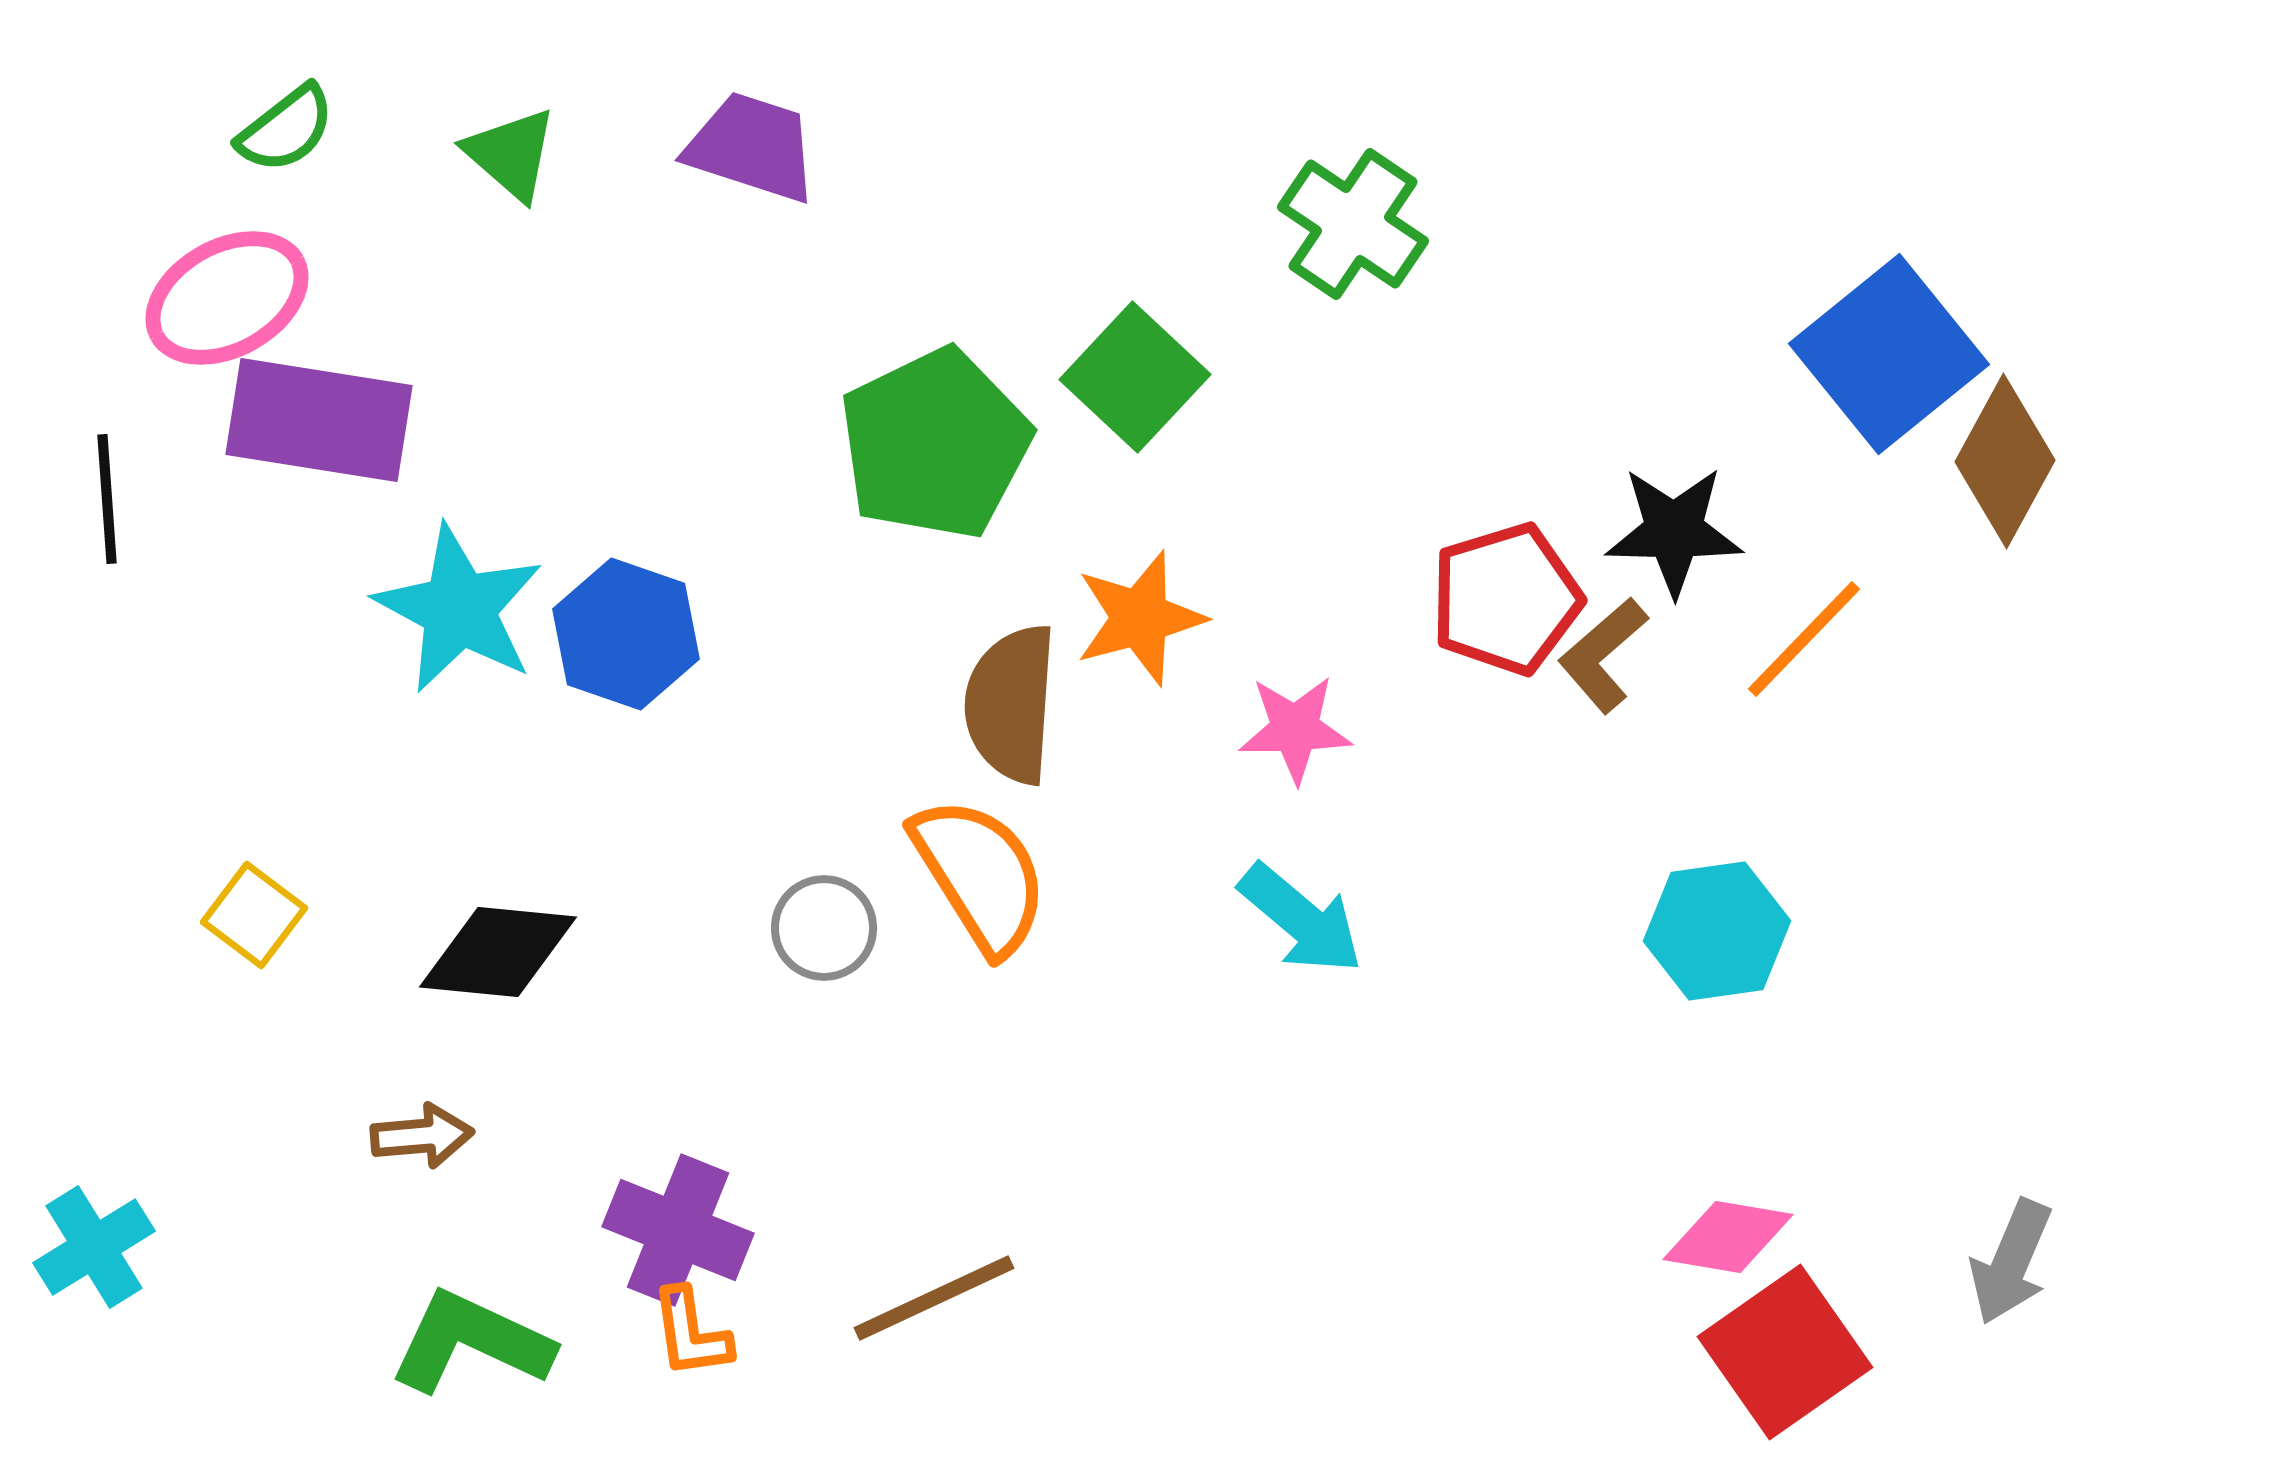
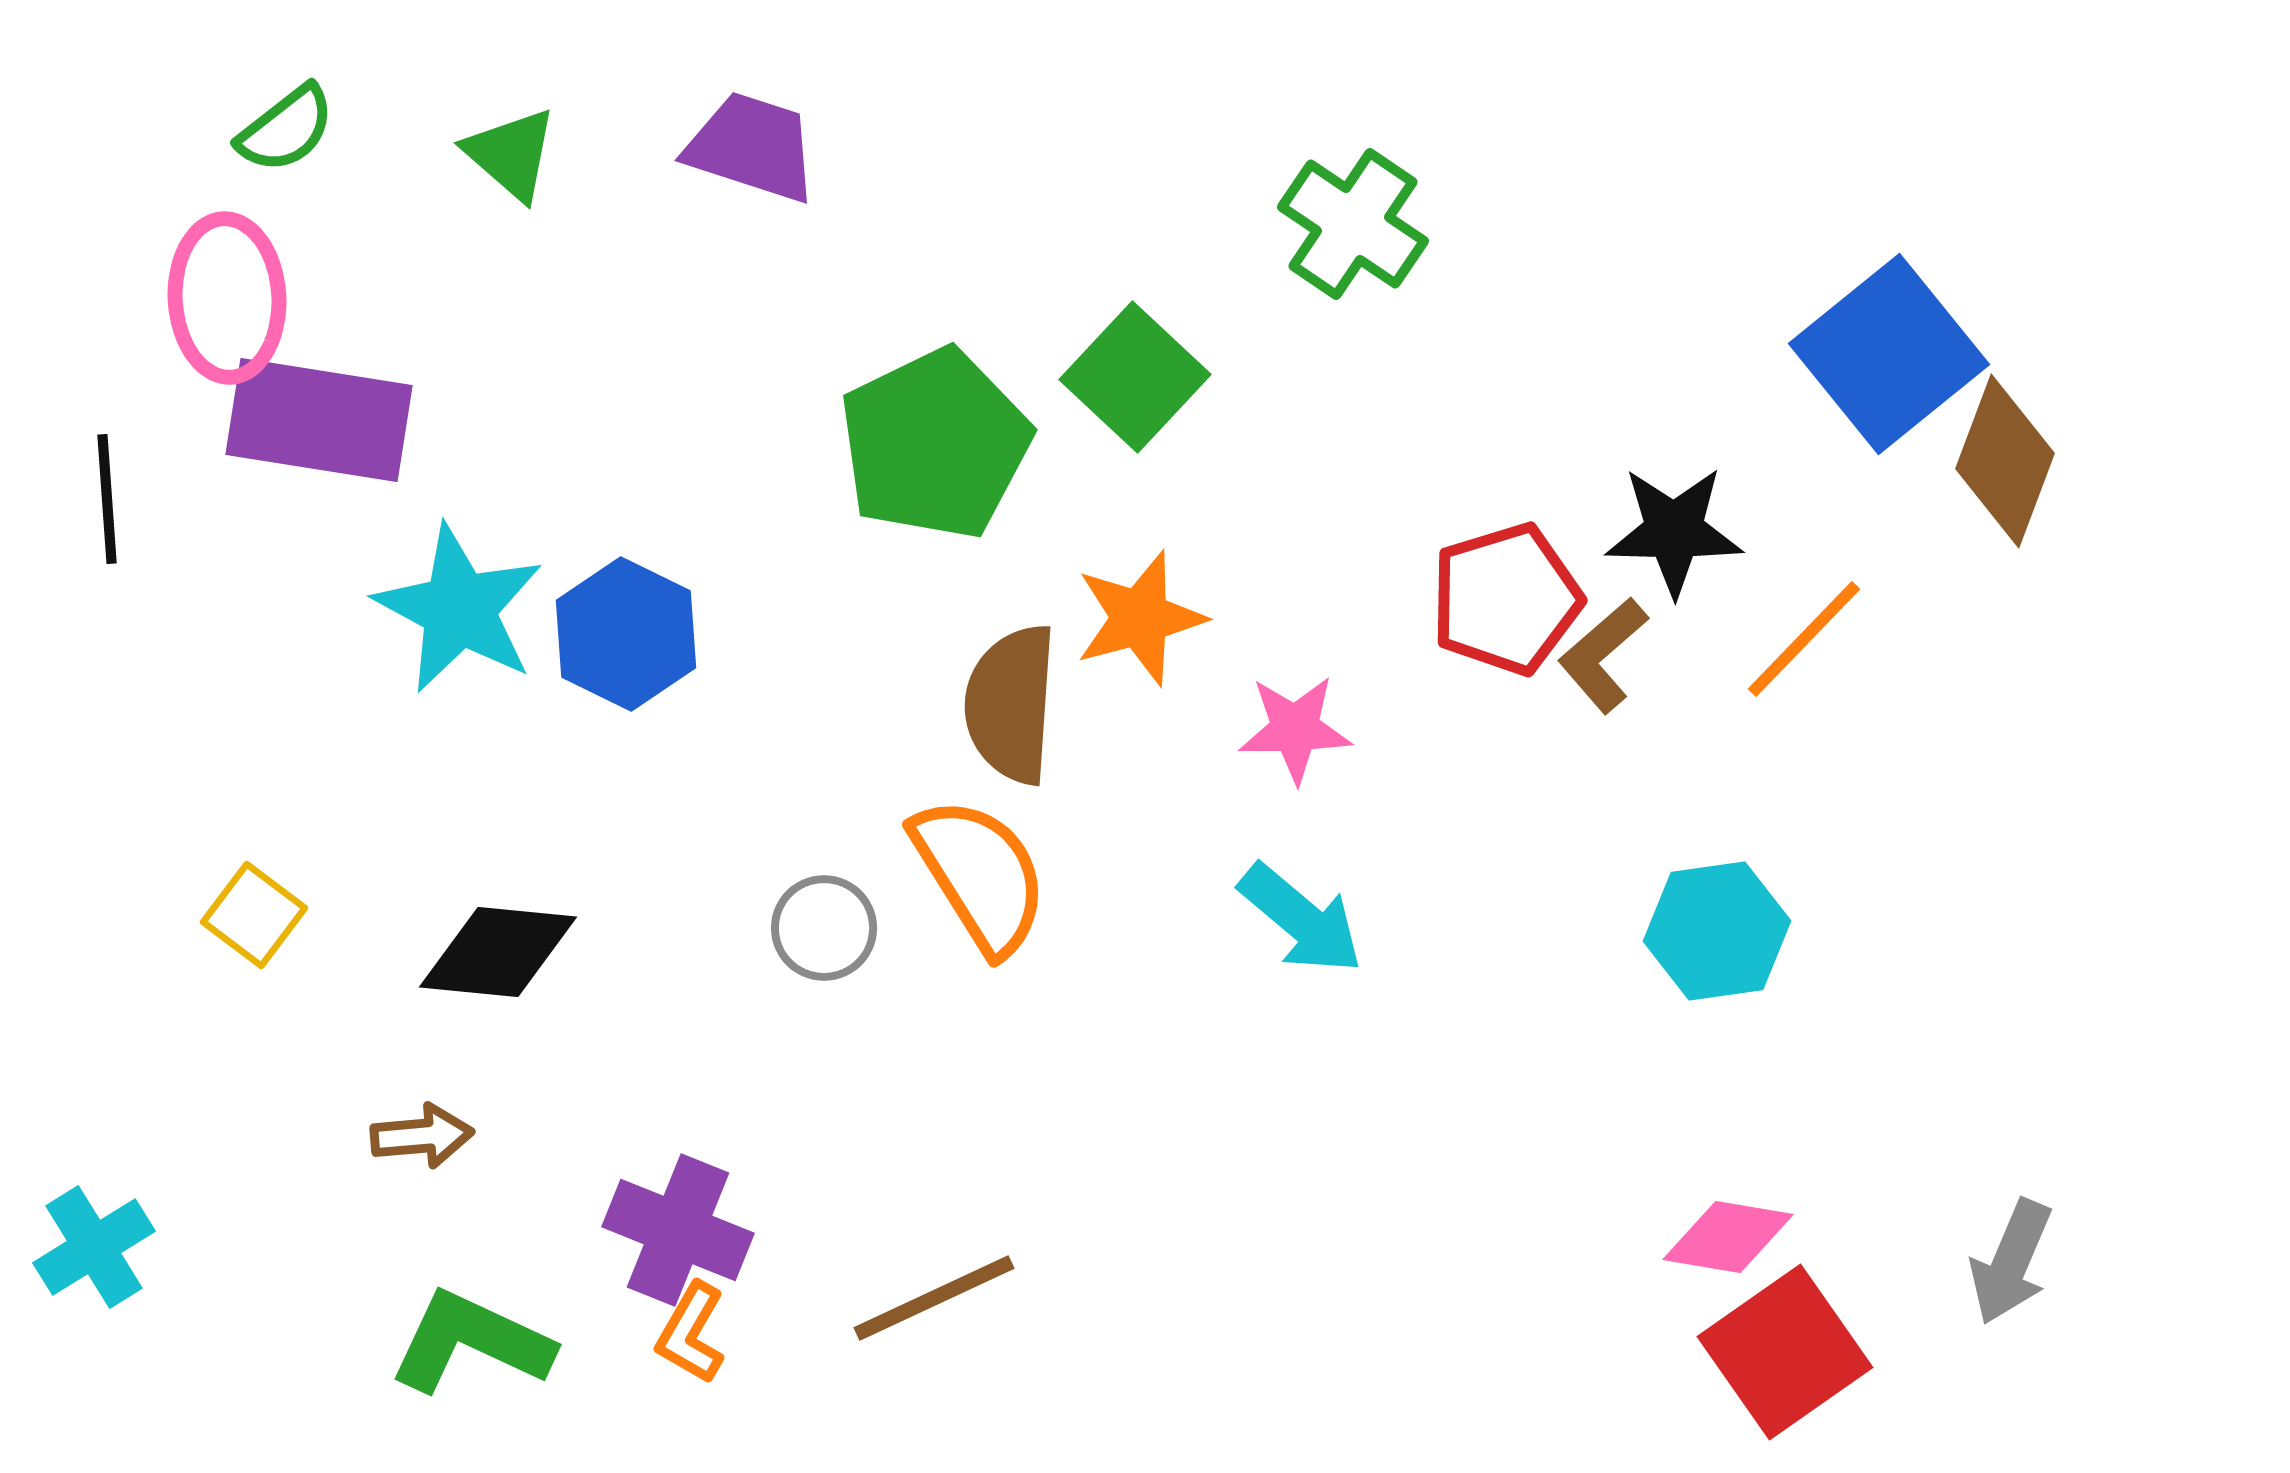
pink ellipse: rotated 64 degrees counterclockwise
brown diamond: rotated 8 degrees counterclockwise
blue hexagon: rotated 7 degrees clockwise
orange L-shape: rotated 38 degrees clockwise
